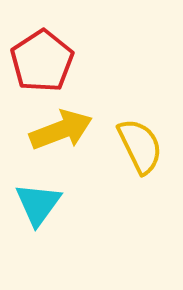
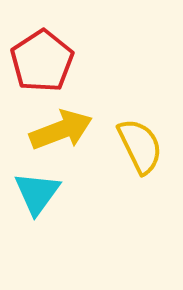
cyan triangle: moved 1 px left, 11 px up
